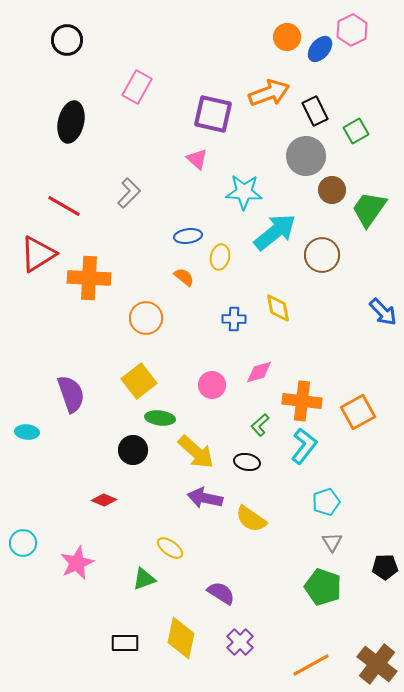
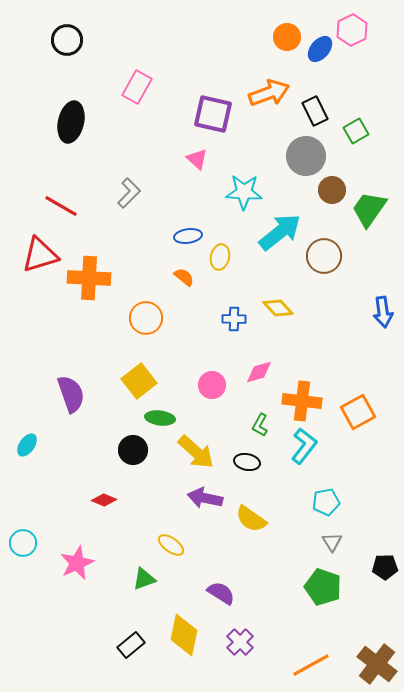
red line at (64, 206): moved 3 px left
cyan arrow at (275, 232): moved 5 px right
red triangle at (38, 254): moved 2 px right, 1 px down; rotated 15 degrees clockwise
brown circle at (322, 255): moved 2 px right, 1 px down
yellow diamond at (278, 308): rotated 32 degrees counterclockwise
blue arrow at (383, 312): rotated 36 degrees clockwise
green L-shape at (260, 425): rotated 20 degrees counterclockwise
cyan ellipse at (27, 432): moved 13 px down; rotated 60 degrees counterclockwise
cyan pentagon at (326, 502): rotated 8 degrees clockwise
yellow ellipse at (170, 548): moved 1 px right, 3 px up
yellow diamond at (181, 638): moved 3 px right, 3 px up
black rectangle at (125, 643): moved 6 px right, 2 px down; rotated 40 degrees counterclockwise
